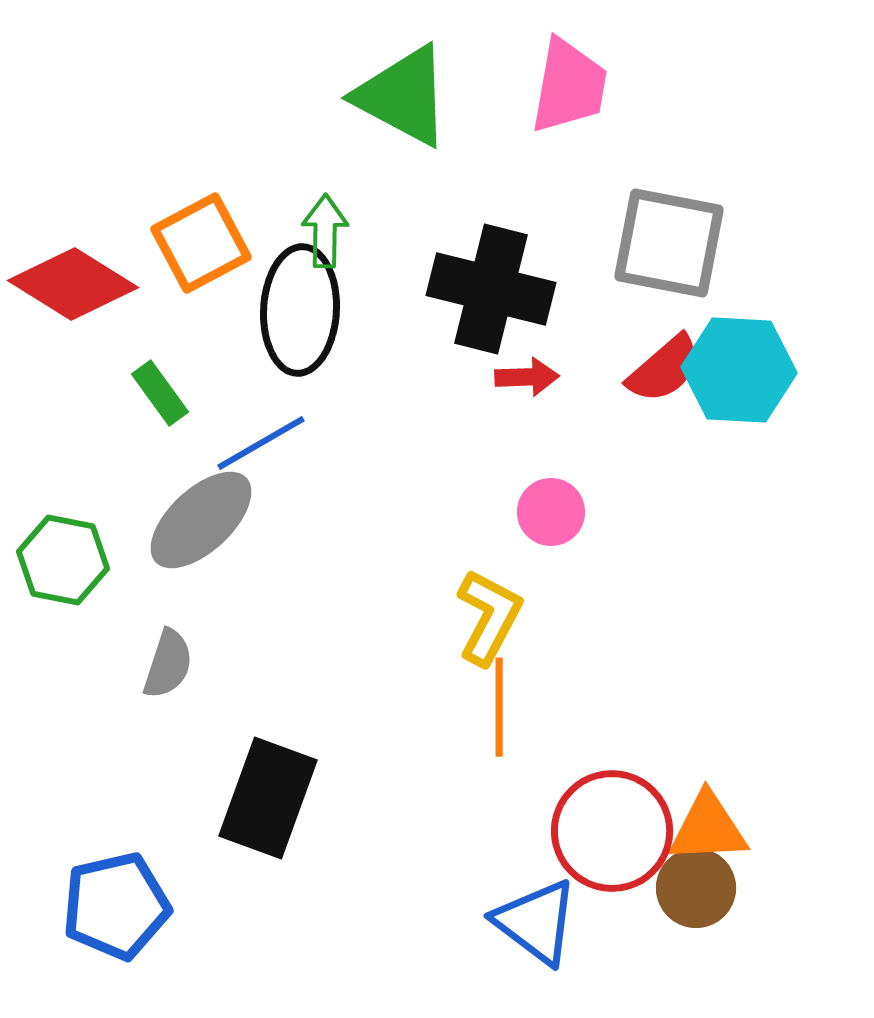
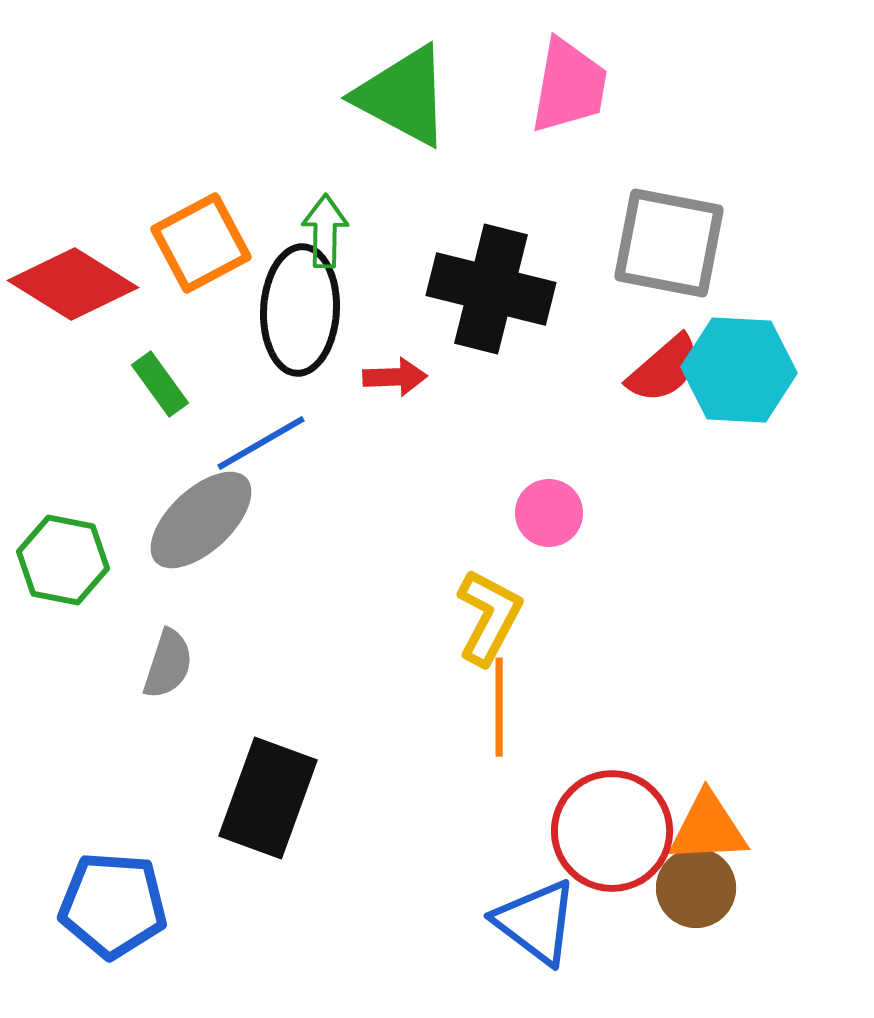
red arrow: moved 132 px left
green rectangle: moved 9 px up
pink circle: moved 2 px left, 1 px down
blue pentagon: moved 3 px left, 1 px up; rotated 17 degrees clockwise
